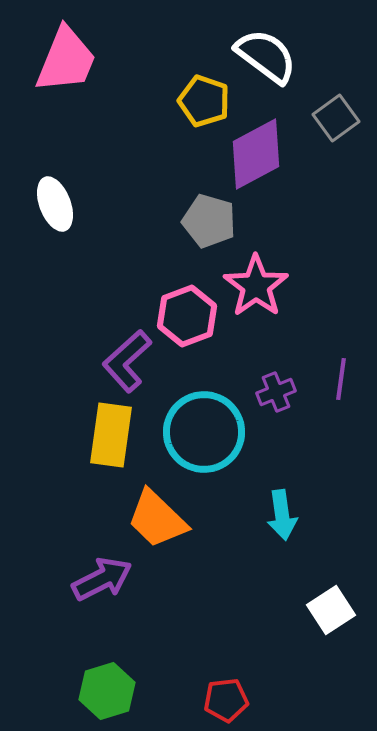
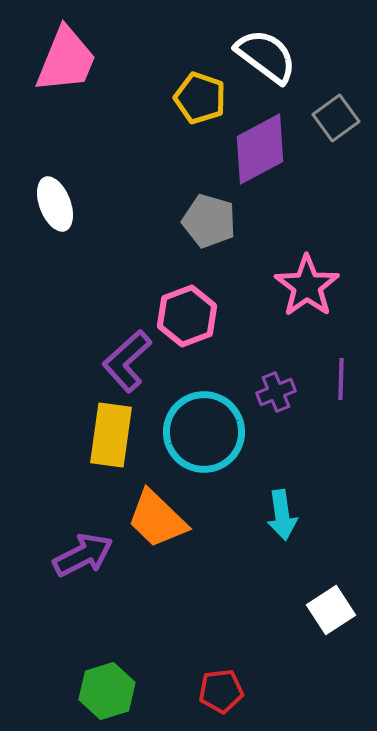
yellow pentagon: moved 4 px left, 3 px up
purple diamond: moved 4 px right, 5 px up
pink star: moved 51 px right
purple line: rotated 6 degrees counterclockwise
purple arrow: moved 19 px left, 24 px up
red pentagon: moved 5 px left, 9 px up
